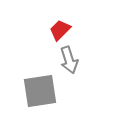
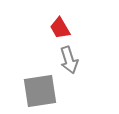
red trapezoid: moved 2 px up; rotated 75 degrees counterclockwise
